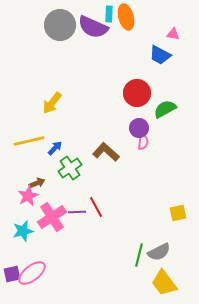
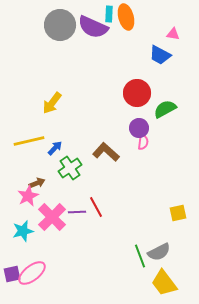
pink cross: rotated 12 degrees counterclockwise
green line: moved 1 px right, 1 px down; rotated 35 degrees counterclockwise
